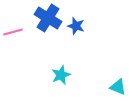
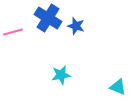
cyan star: rotated 12 degrees clockwise
